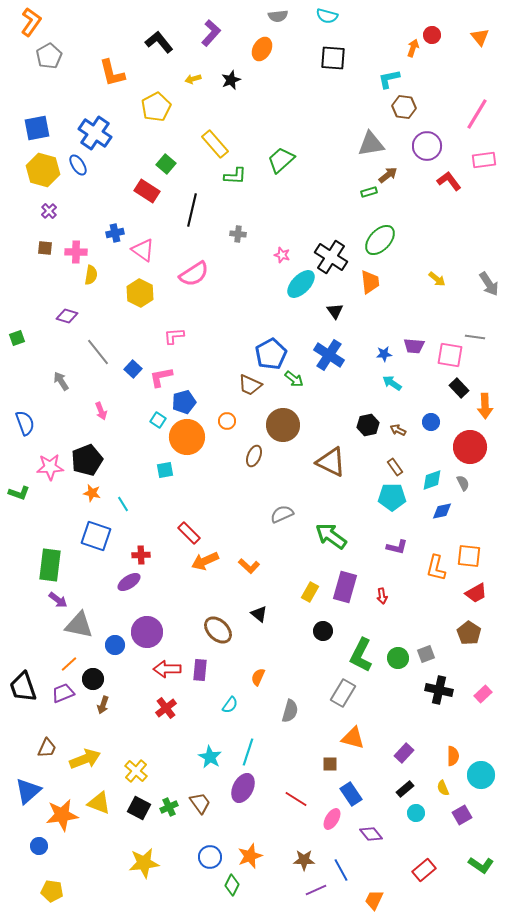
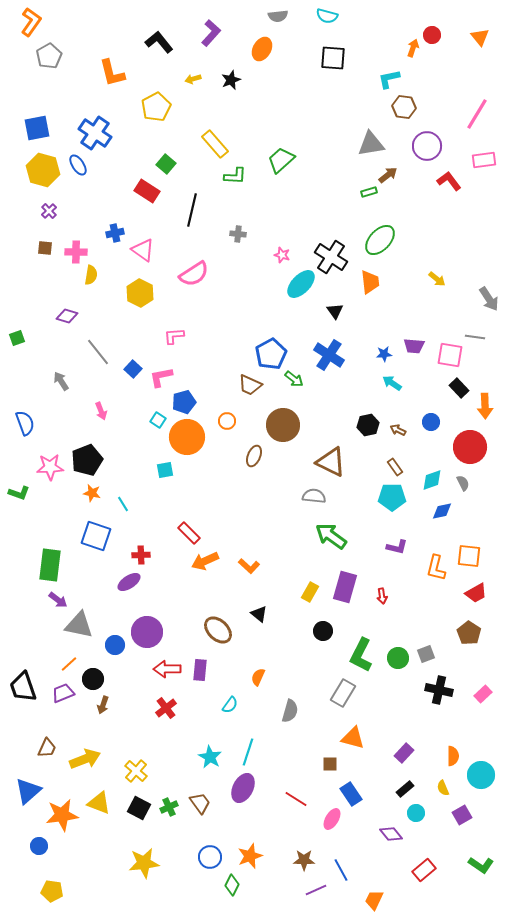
gray arrow at (489, 284): moved 15 px down
gray semicircle at (282, 514): moved 32 px right, 18 px up; rotated 30 degrees clockwise
purple diamond at (371, 834): moved 20 px right
